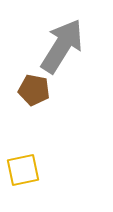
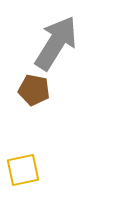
gray arrow: moved 6 px left, 3 px up
